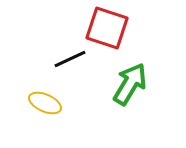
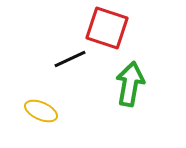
green arrow: rotated 21 degrees counterclockwise
yellow ellipse: moved 4 px left, 8 px down
